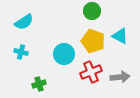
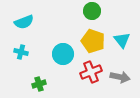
cyan semicircle: rotated 12 degrees clockwise
cyan triangle: moved 2 px right, 4 px down; rotated 24 degrees clockwise
cyan circle: moved 1 px left
gray arrow: rotated 18 degrees clockwise
